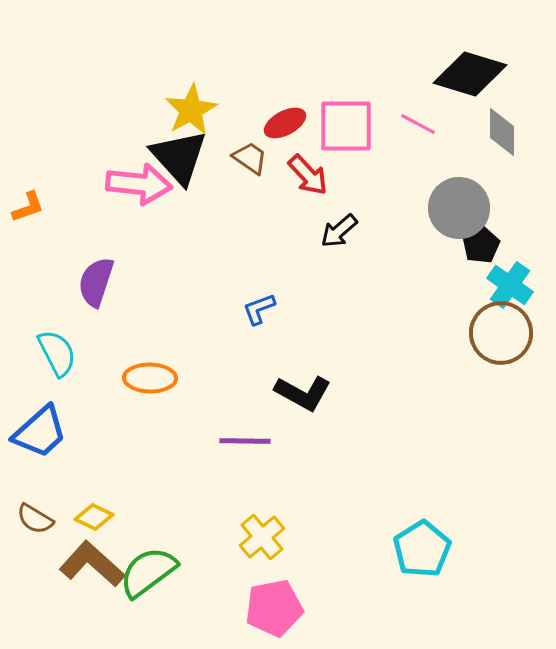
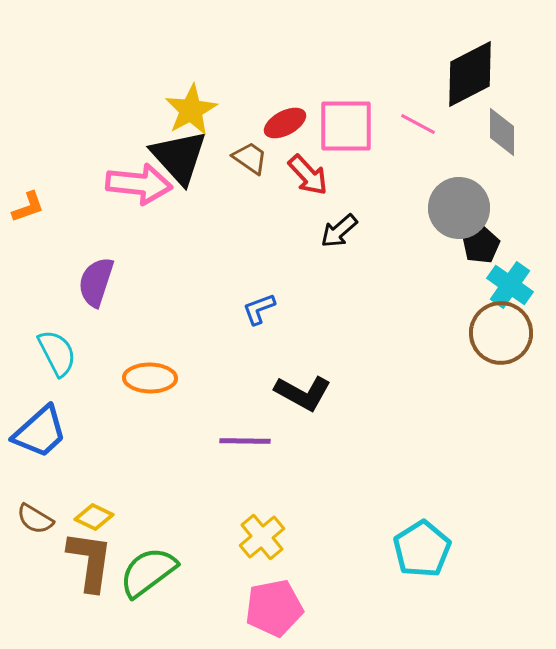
black diamond: rotated 44 degrees counterclockwise
brown L-shape: moved 2 px left, 3 px up; rotated 56 degrees clockwise
